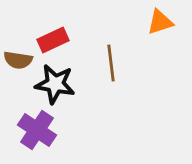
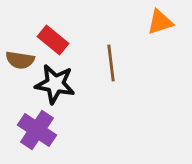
red rectangle: rotated 64 degrees clockwise
brown semicircle: moved 2 px right
